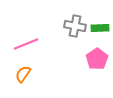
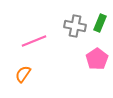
green rectangle: moved 5 px up; rotated 66 degrees counterclockwise
pink line: moved 8 px right, 3 px up
